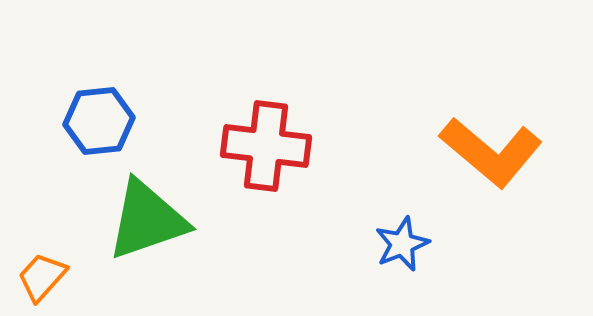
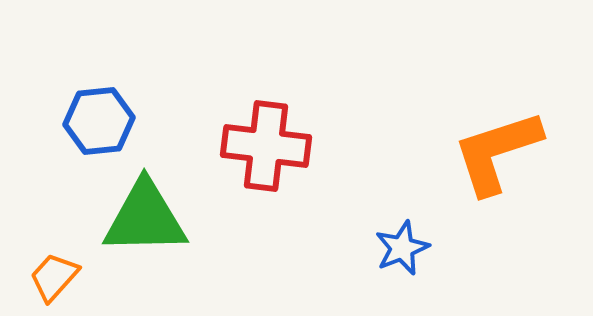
orange L-shape: moved 6 px right; rotated 122 degrees clockwise
green triangle: moved 2 px left, 2 px up; rotated 18 degrees clockwise
blue star: moved 4 px down
orange trapezoid: moved 12 px right
